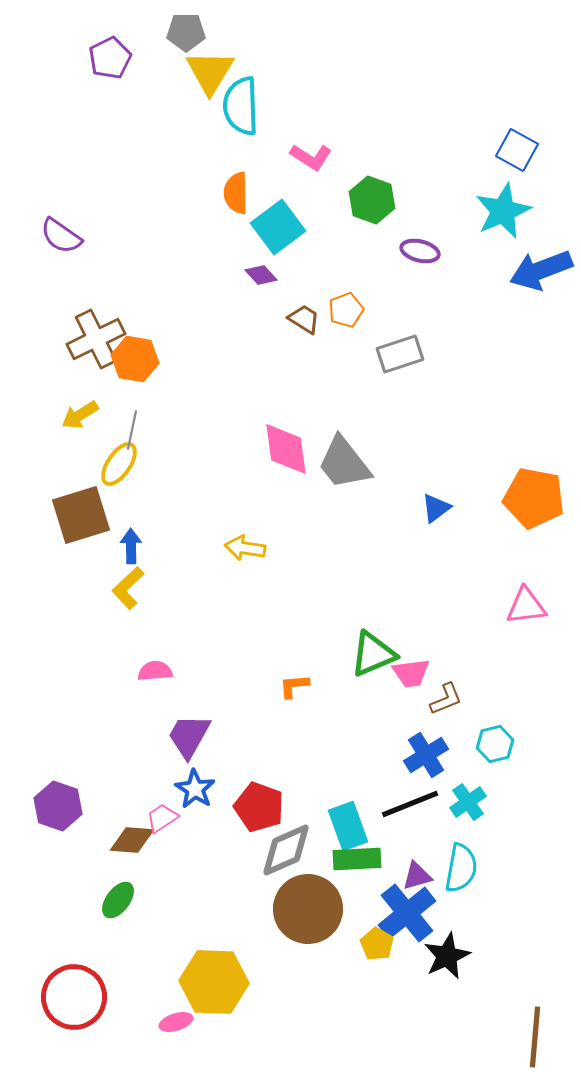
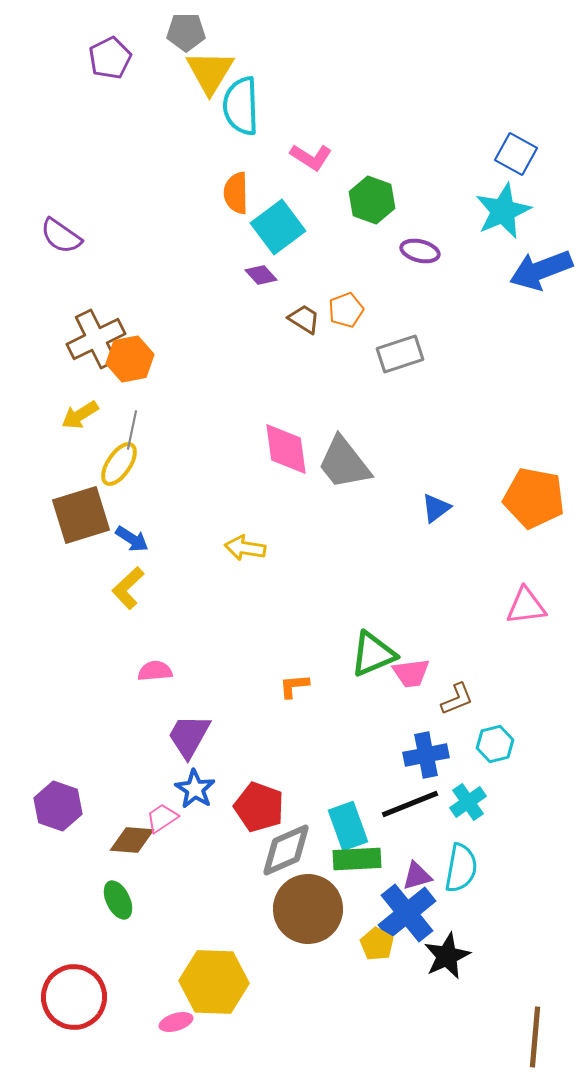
blue square at (517, 150): moved 1 px left, 4 px down
orange hexagon at (135, 359): moved 5 px left; rotated 21 degrees counterclockwise
blue arrow at (131, 546): moved 1 px right, 7 px up; rotated 124 degrees clockwise
brown L-shape at (446, 699): moved 11 px right
blue cross at (426, 755): rotated 21 degrees clockwise
green ellipse at (118, 900): rotated 63 degrees counterclockwise
